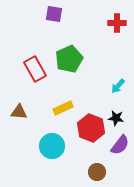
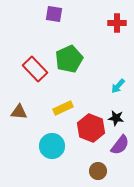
red rectangle: rotated 15 degrees counterclockwise
brown circle: moved 1 px right, 1 px up
